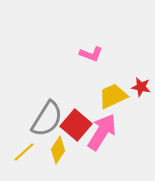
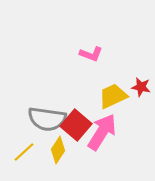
gray semicircle: rotated 66 degrees clockwise
